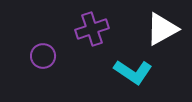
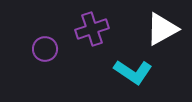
purple circle: moved 2 px right, 7 px up
